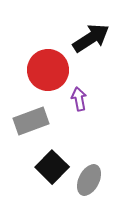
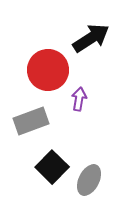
purple arrow: rotated 20 degrees clockwise
